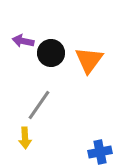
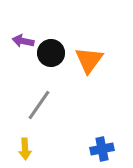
yellow arrow: moved 11 px down
blue cross: moved 2 px right, 3 px up
